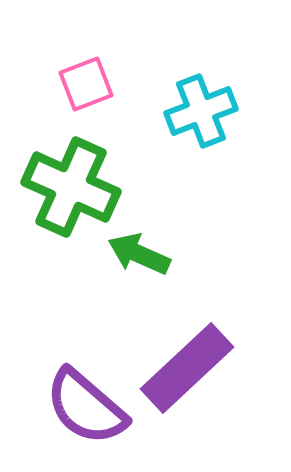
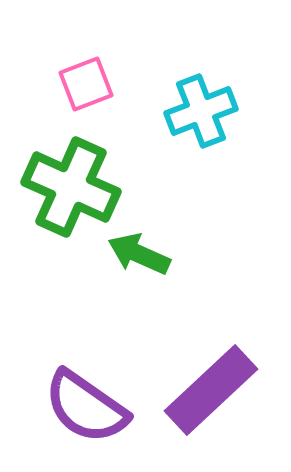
purple rectangle: moved 24 px right, 22 px down
purple semicircle: rotated 6 degrees counterclockwise
